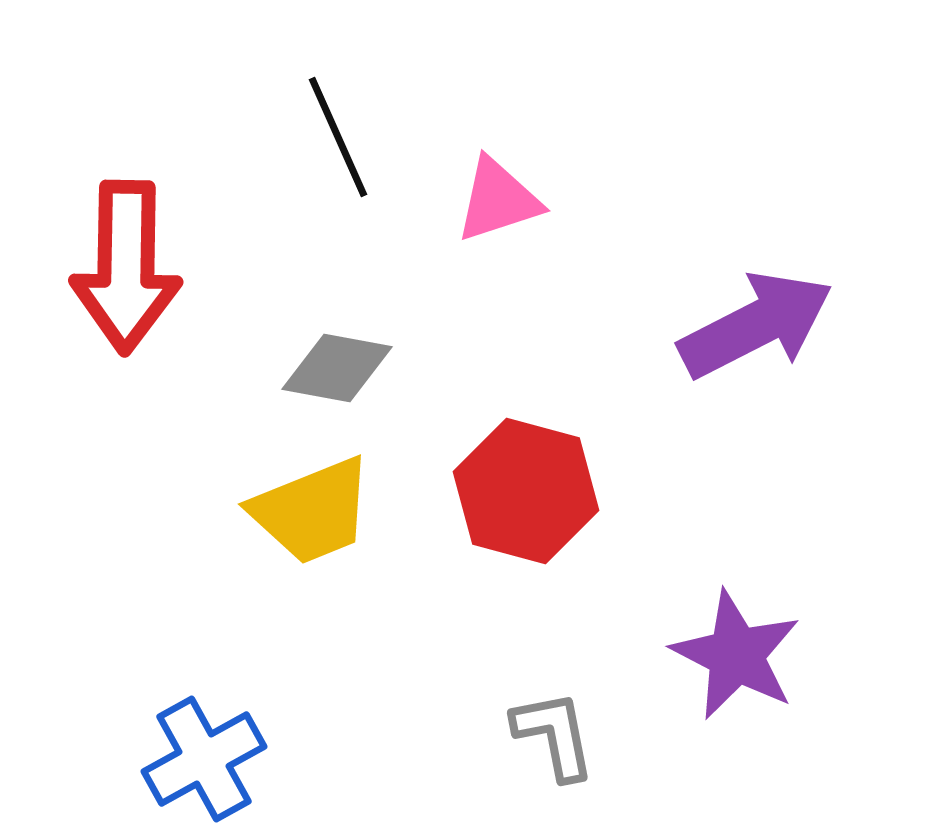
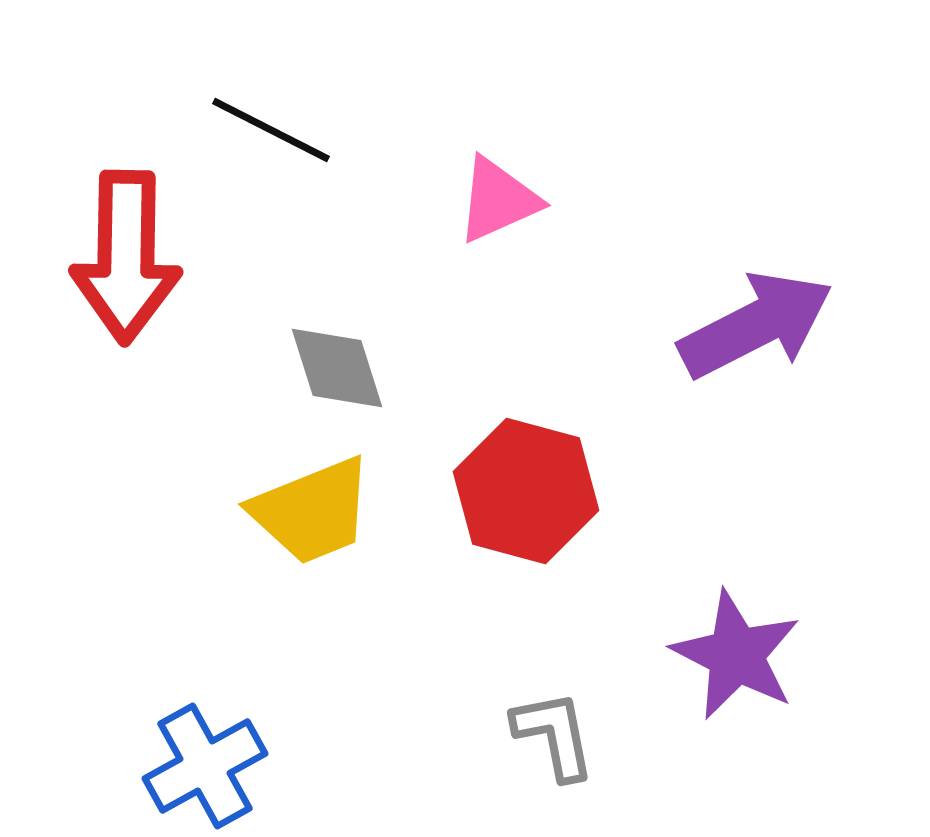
black line: moved 67 px left, 7 px up; rotated 39 degrees counterclockwise
pink triangle: rotated 6 degrees counterclockwise
red arrow: moved 10 px up
gray diamond: rotated 62 degrees clockwise
blue cross: moved 1 px right, 7 px down
